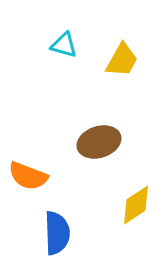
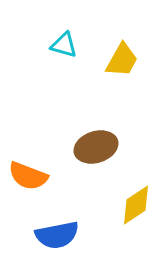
brown ellipse: moved 3 px left, 5 px down
blue semicircle: moved 2 px down; rotated 81 degrees clockwise
